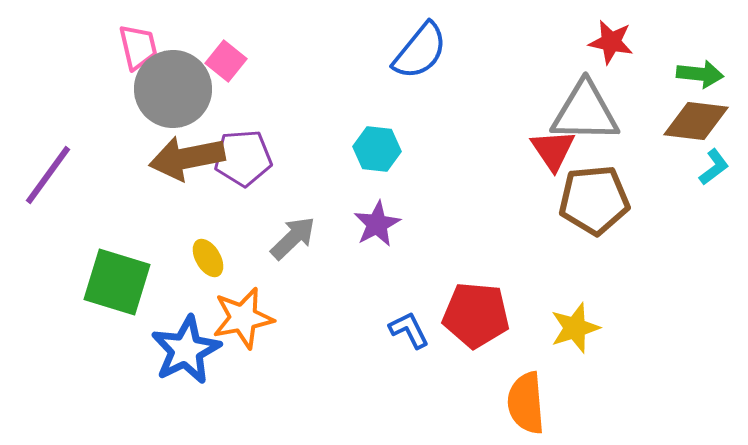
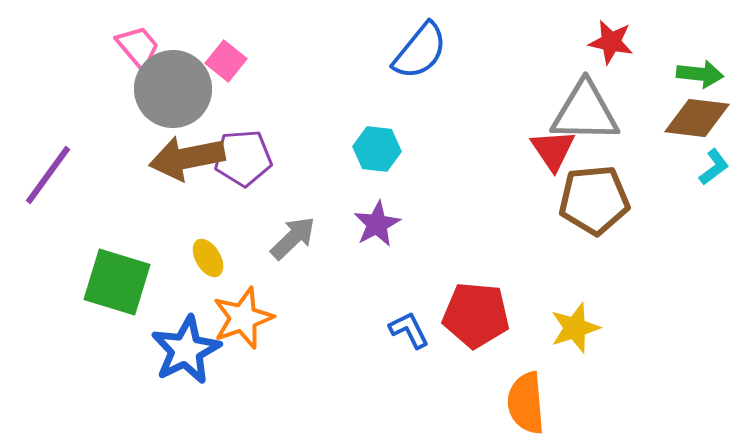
pink trapezoid: rotated 27 degrees counterclockwise
brown diamond: moved 1 px right, 3 px up
orange star: rotated 8 degrees counterclockwise
